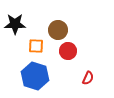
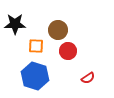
red semicircle: rotated 32 degrees clockwise
